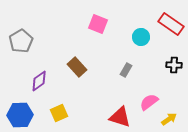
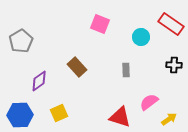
pink square: moved 2 px right
gray rectangle: rotated 32 degrees counterclockwise
